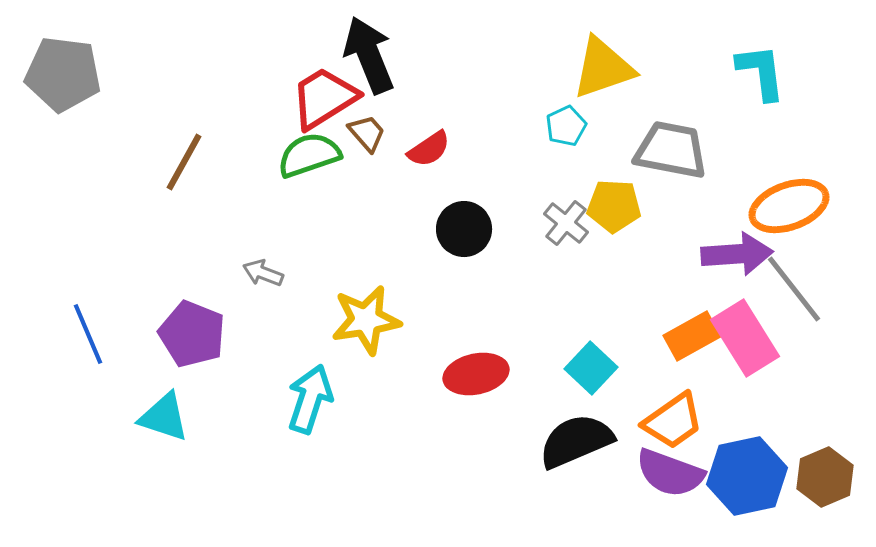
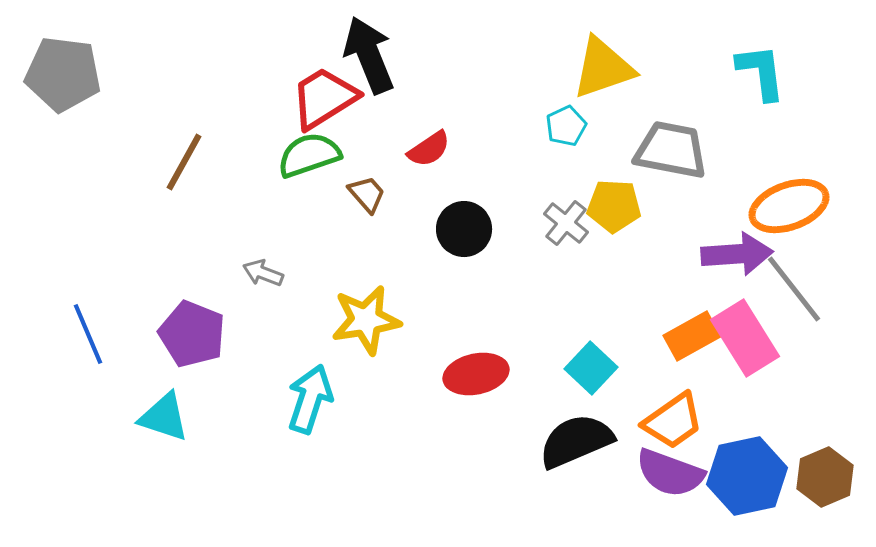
brown trapezoid: moved 61 px down
